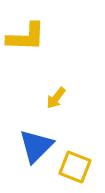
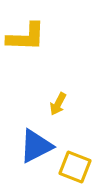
yellow arrow: moved 2 px right, 6 px down; rotated 10 degrees counterclockwise
blue triangle: rotated 18 degrees clockwise
